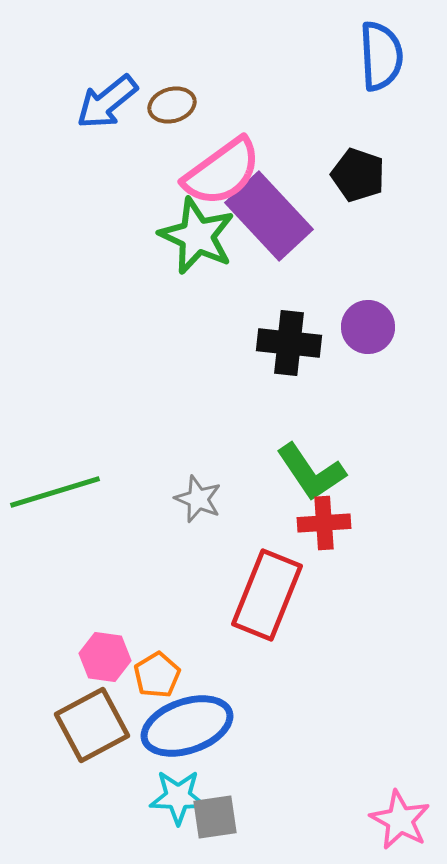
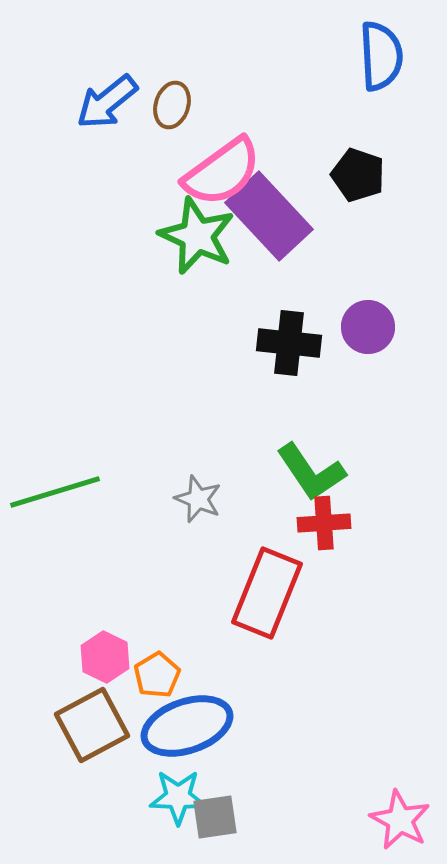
brown ellipse: rotated 57 degrees counterclockwise
red rectangle: moved 2 px up
pink hexagon: rotated 18 degrees clockwise
